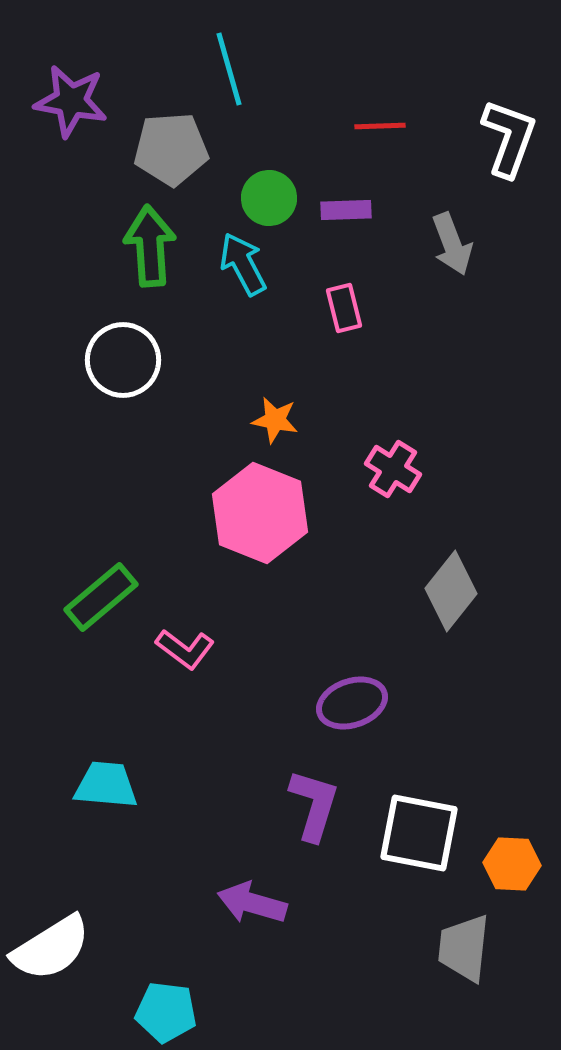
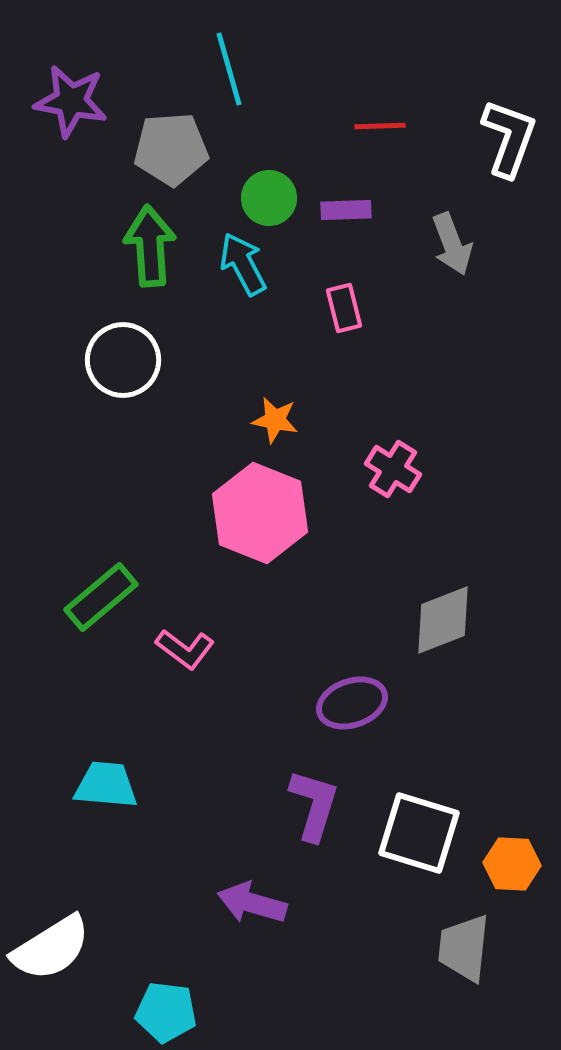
gray diamond: moved 8 px left, 29 px down; rotated 30 degrees clockwise
white square: rotated 6 degrees clockwise
